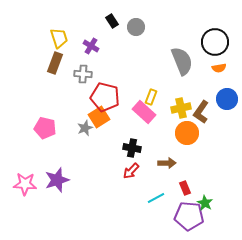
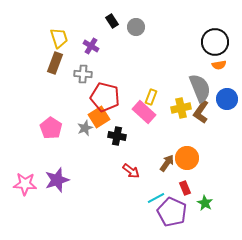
gray semicircle: moved 18 px right, 27 px down
orange semicircle: moved 3 px up
pink pentagon: moved 6 px right; rotated 20 degrees clockwise
orange circle: moved 25 px down
black cross: moved 15 px left, 12 px up
brown arrow: rotated 54 degrees counterclockwise
red arrow: rotated 96 degrees counterclockwise
purple pentagon: moved 17 px left, 4 px up; rotated 20 degrees clockwise
